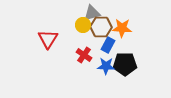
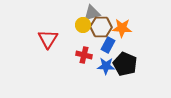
red cross: rotated 21 degrees counterclockwise
black pentagon: rotated 25 degrees clockwise
